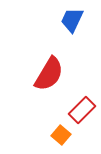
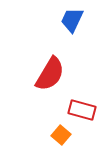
red semicircle: moved 1 px right
red rectangle: rotated 60 degrees clockwise
